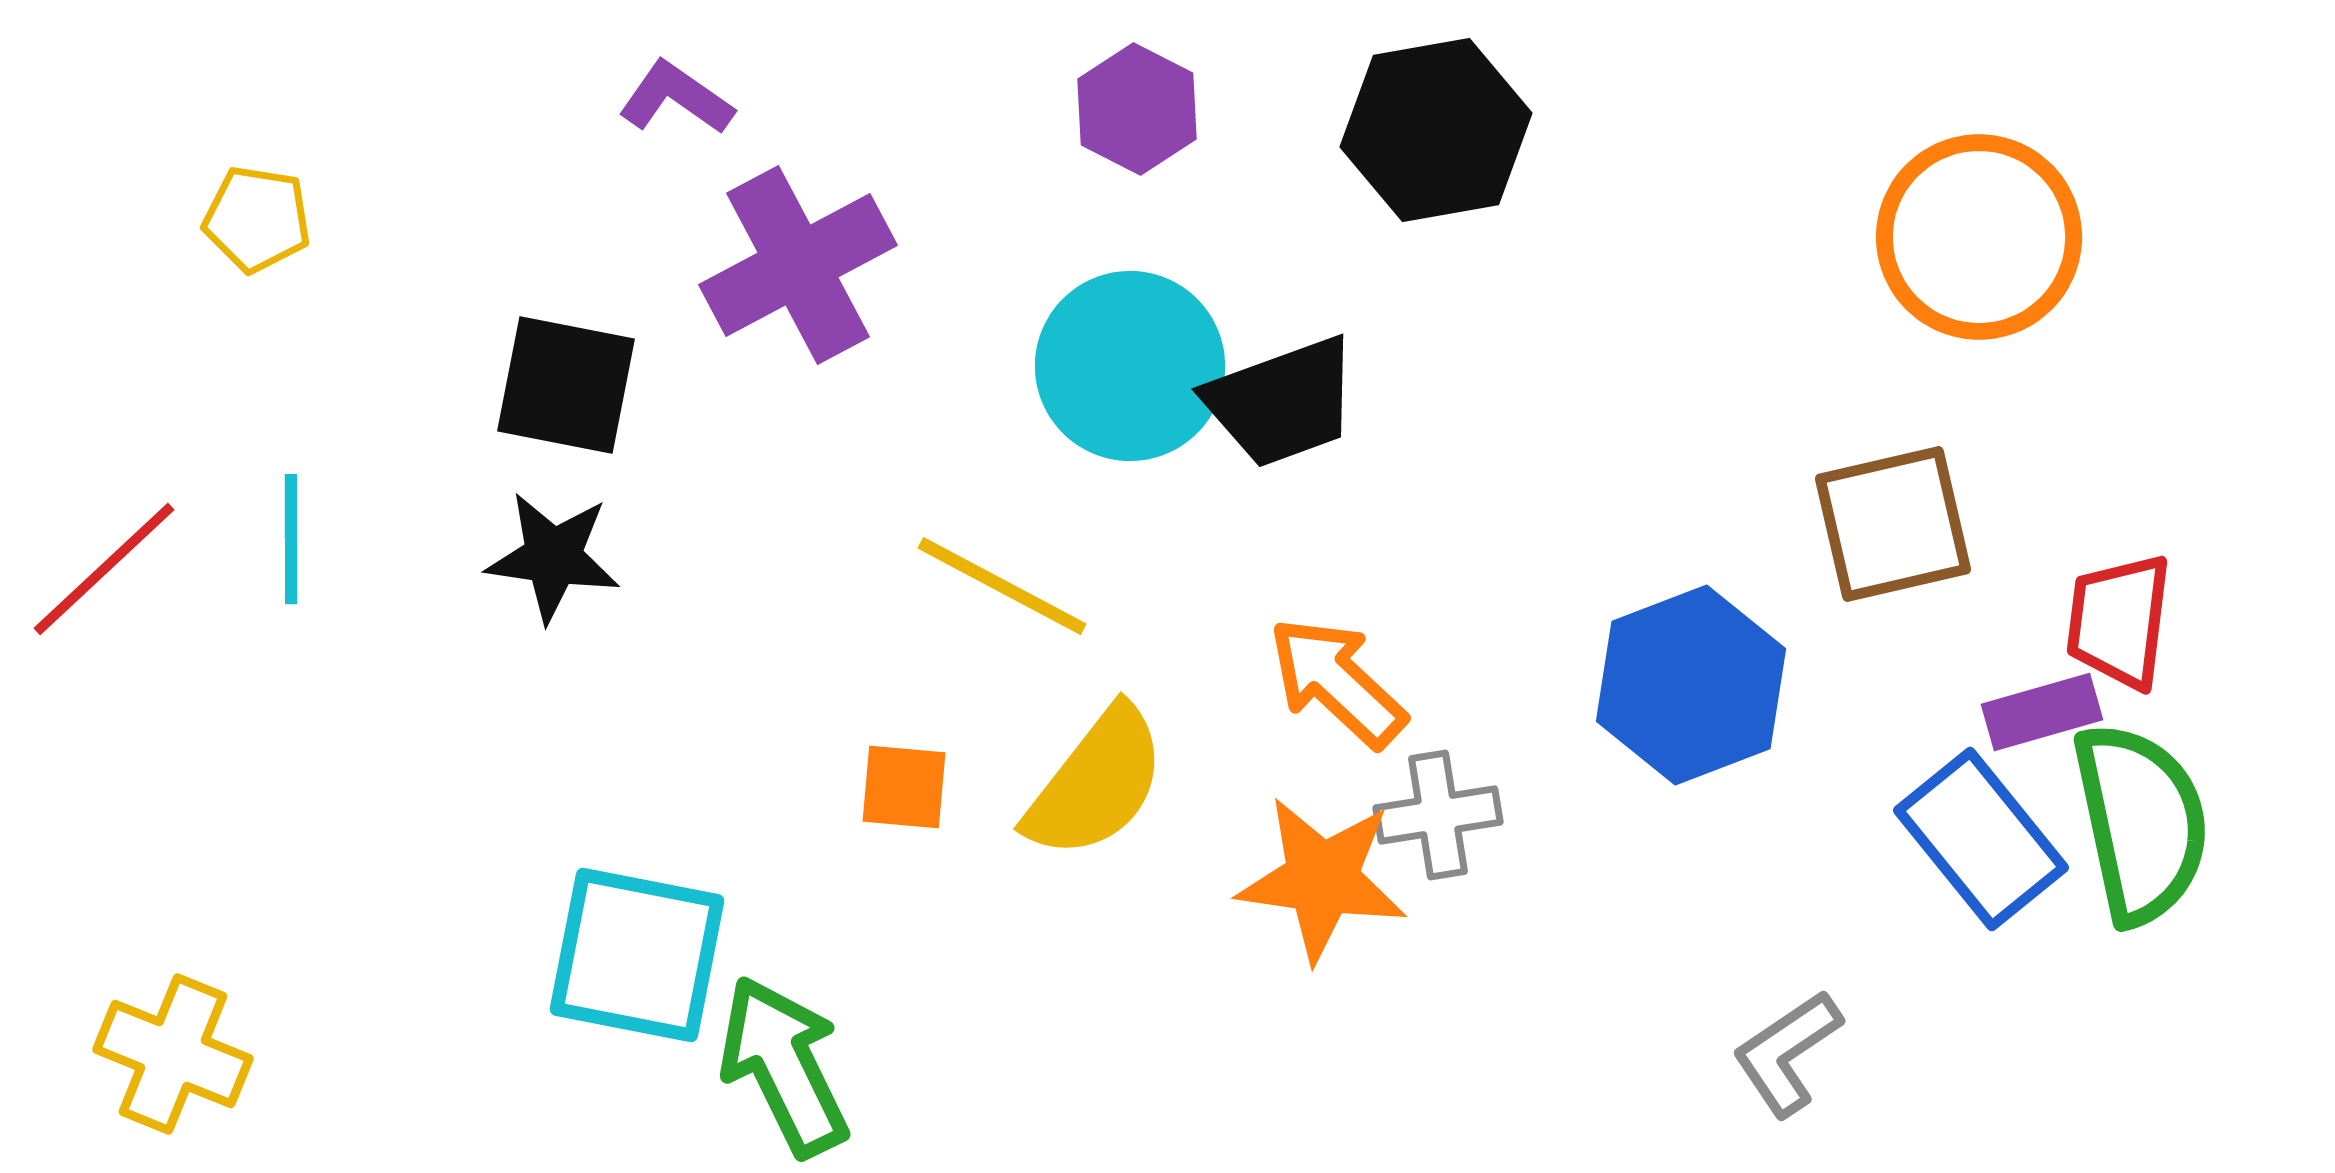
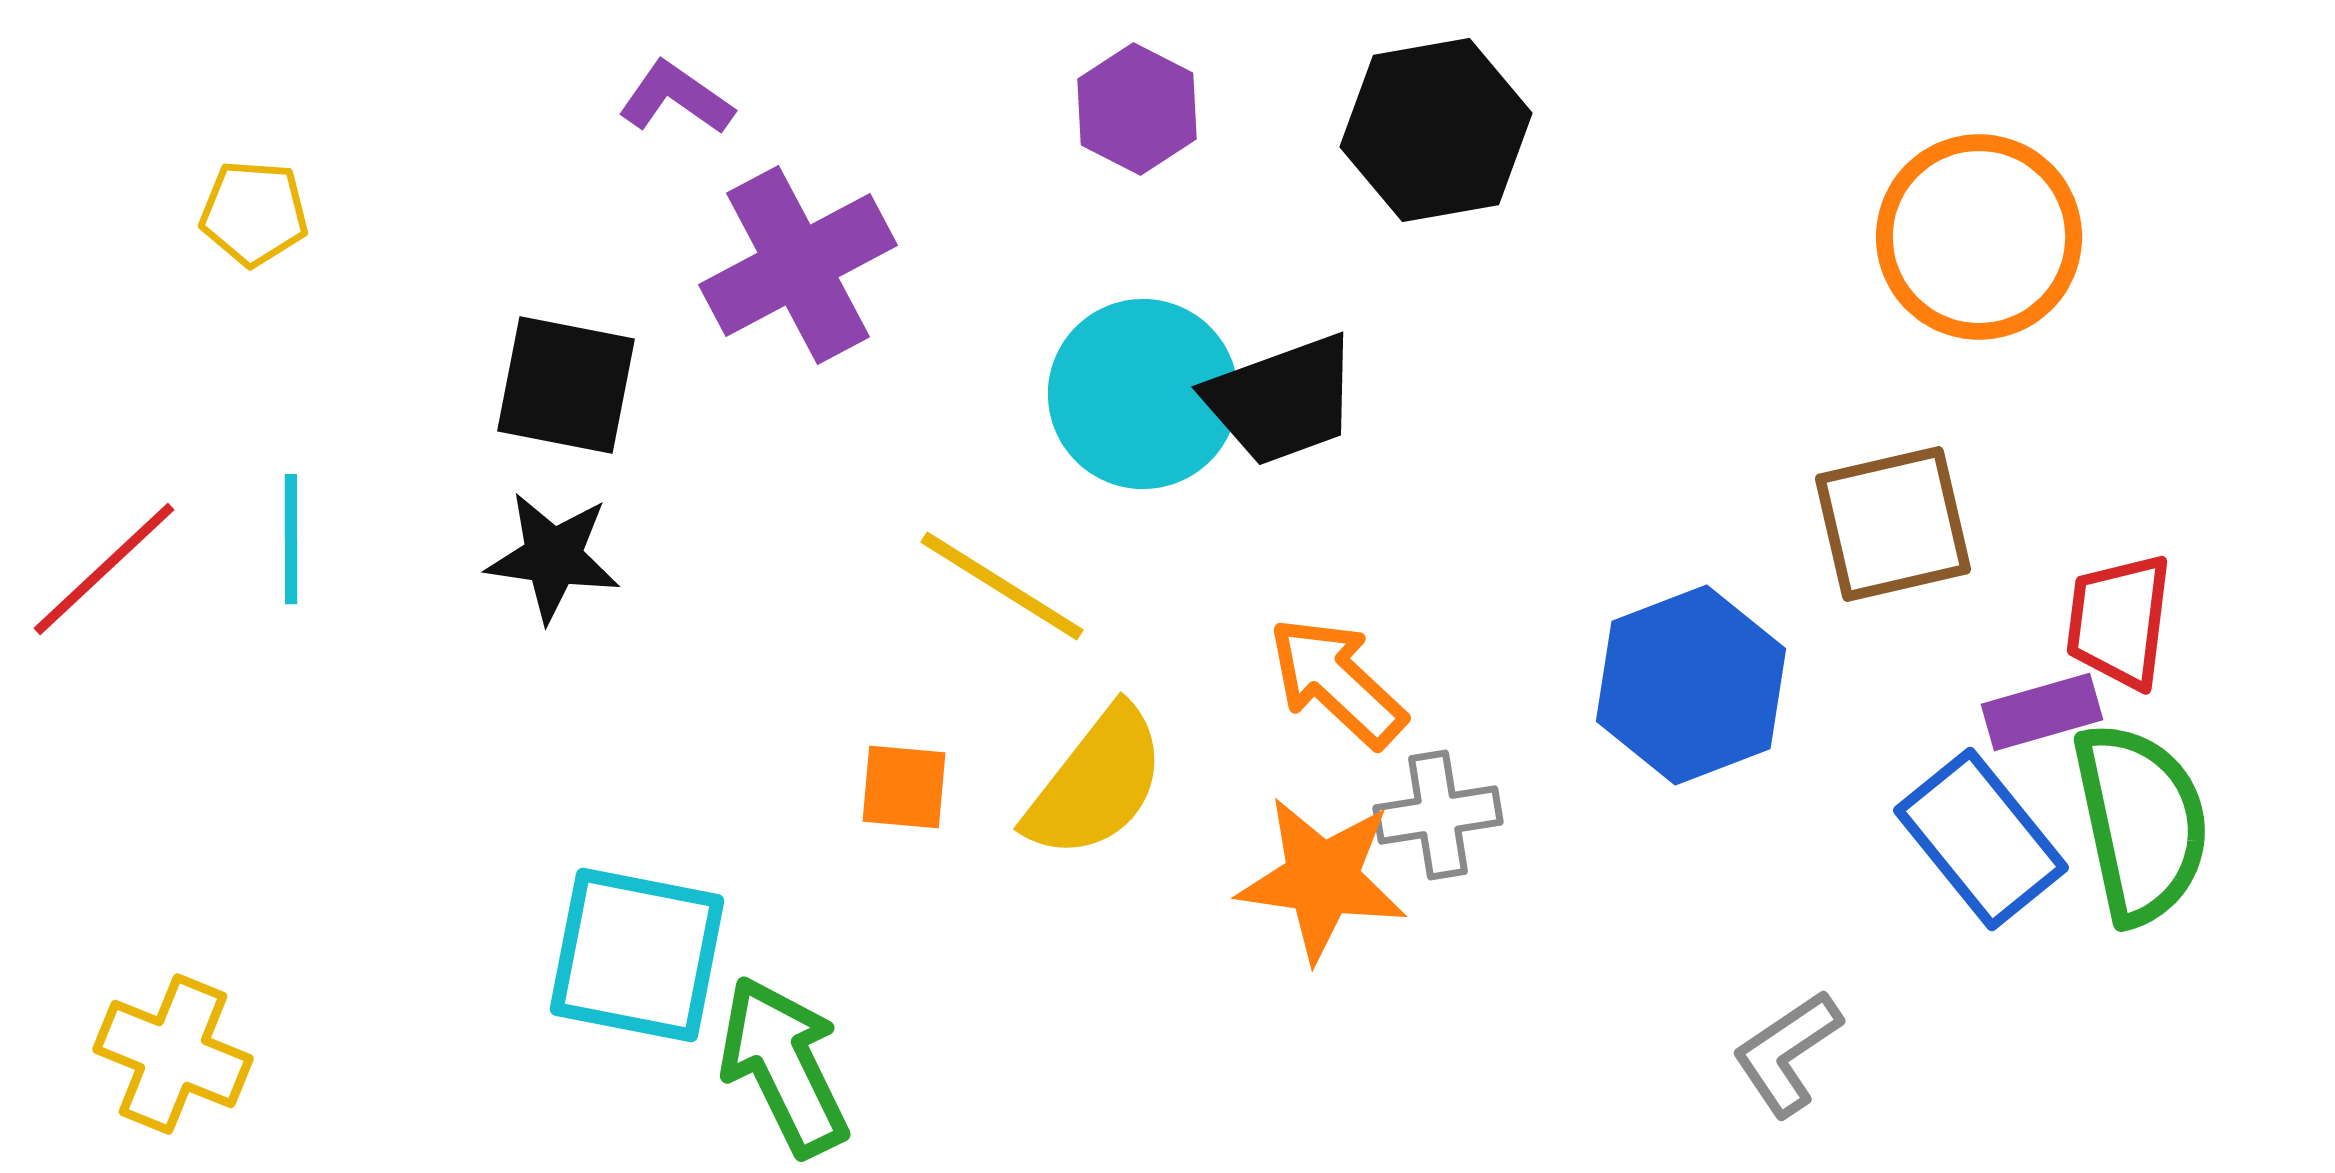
yellow pentagon: moved 3 px left, 6 px up; rotated 5 degrees counterclockwise
cyan circle: moved 13 px right, 28 px down
black trapezoid: moved 2 px up
yellow line: rotated 4 degrees clockwise
